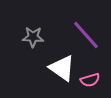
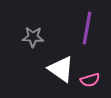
purple line: moved 1 px right, 7 px up; rotated 52 degrees clockwise
white triangle: moved 1 px left, 1 px down
